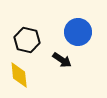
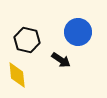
black arrow: moved 1 px left
yellow diamond: moved 2 px left
